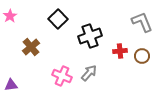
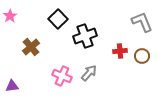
black cross: moved 5 px left
purple triangle: moved 1 px right, 1 px down
